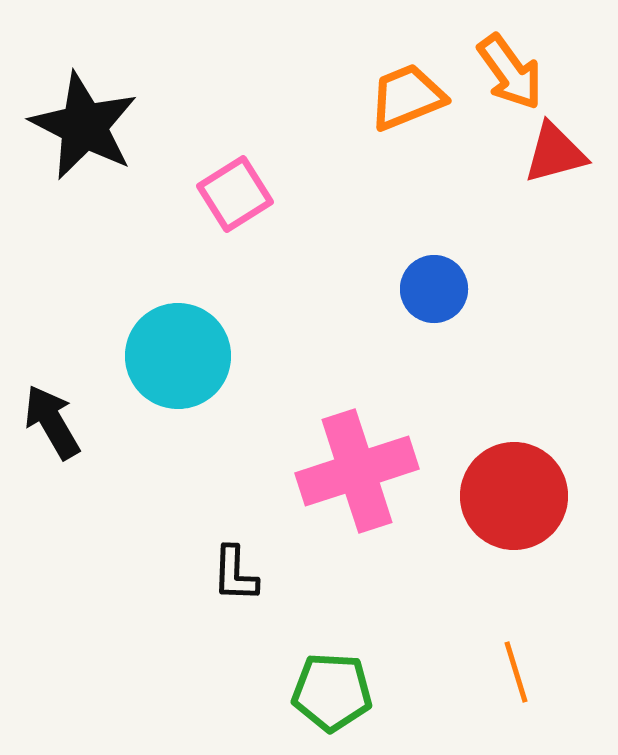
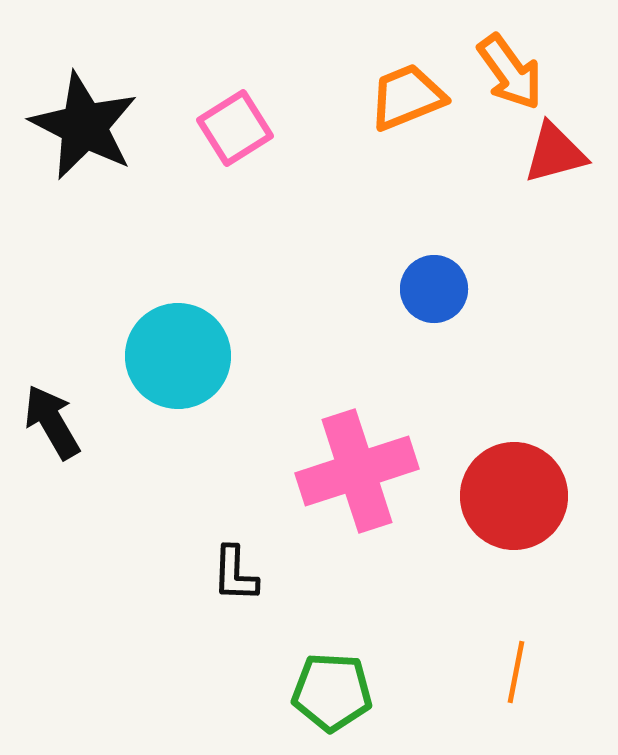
pink square: moved 66 px up
orange line: rotated 28 degrees clockwise
